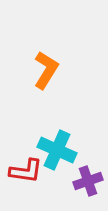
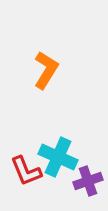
cyan cross: moved 1 px right, 7 px down
red L-shape: rotated 60 degrees clockwise
